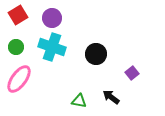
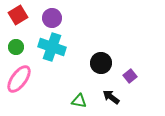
black circle: moved 5 px right, 9 px down
purple square: moved 2 px left, 3 px down
